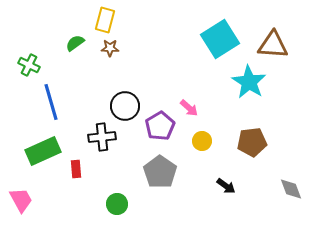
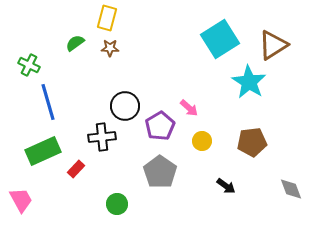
yellow rectangle: moved 2 px right, 2 px up
brown triangle: rotated 36 degrees counterclockwise
blue line: moved 3 px left
red rectangle: rotated 48 degrees clockwise
